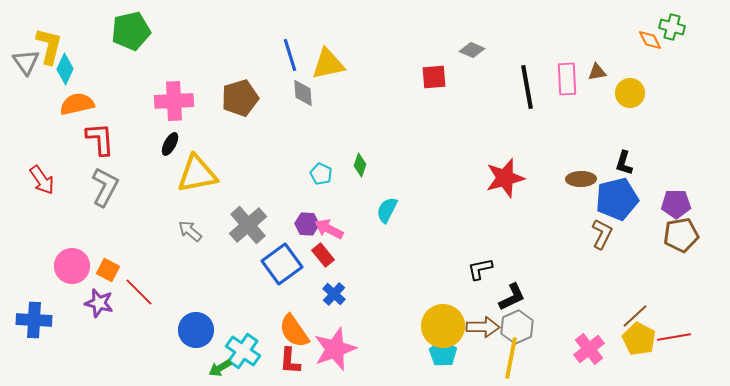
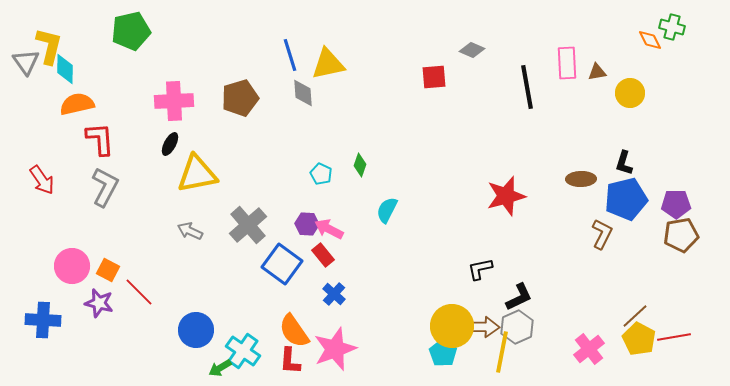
cyan diamond at (65, 69): rotated 24 degrees counterclockwise
pink rectangle at (567, 79): moved 16 px up
red star at (505, 178): moved 1 px right, 18 px down
blue pentagon at (617, 199): moved 9 px right
gray arrow at (190, 231): rotated 15 degrees counterclockwise
blue square at (282, 264): rotated 18 degrees counterclockwise
black L-shape at (512, 297): moved 7 px right
blue cross at (34, 320): moved 9 px right
yellow circle at (443, 326): moved 9 px right
yellow line at (511, 358): moved 9 px left, 6 px up
